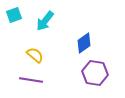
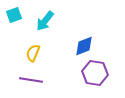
blue diamond: moved 3 px down; rotated 15 degrees clockwise
yellow semicircle: moved 2 px left, 2 px up; rotated 108 degrees counterclockwise
